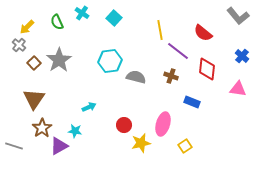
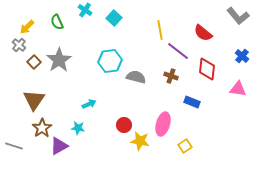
cyan cross: moved 3 px right, 3 px up
brown square: moved 1 px up
brown triangle: moved 1 px down
cyan arrow: moved 3 px up
cyan star: moved 3 px right, 3 px up
yellow star: moved 1 px left, 2 px up; rotated 24 degrees clockwise
